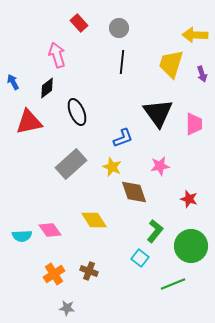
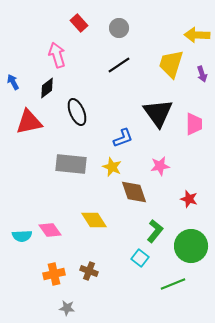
yellow arrow: moved 2 px right
black line: moved 3 px left, 3 px down; rotated 50 degrees clockwise
gray rectangle: rotated 48 degrees clockwise
orange cross: rotated 20 degrees clockwise
